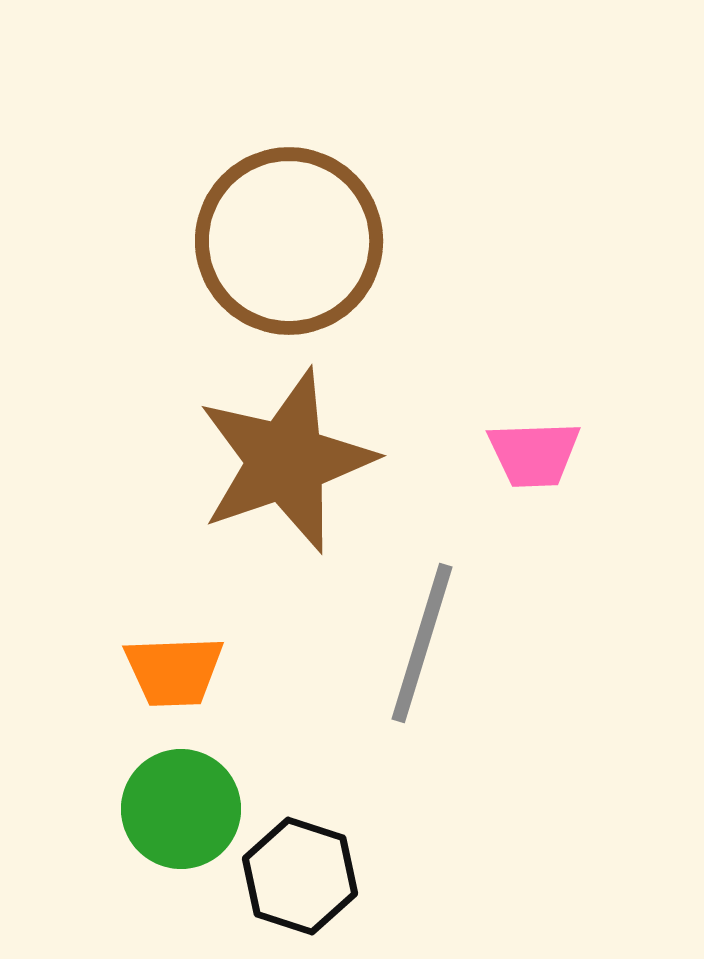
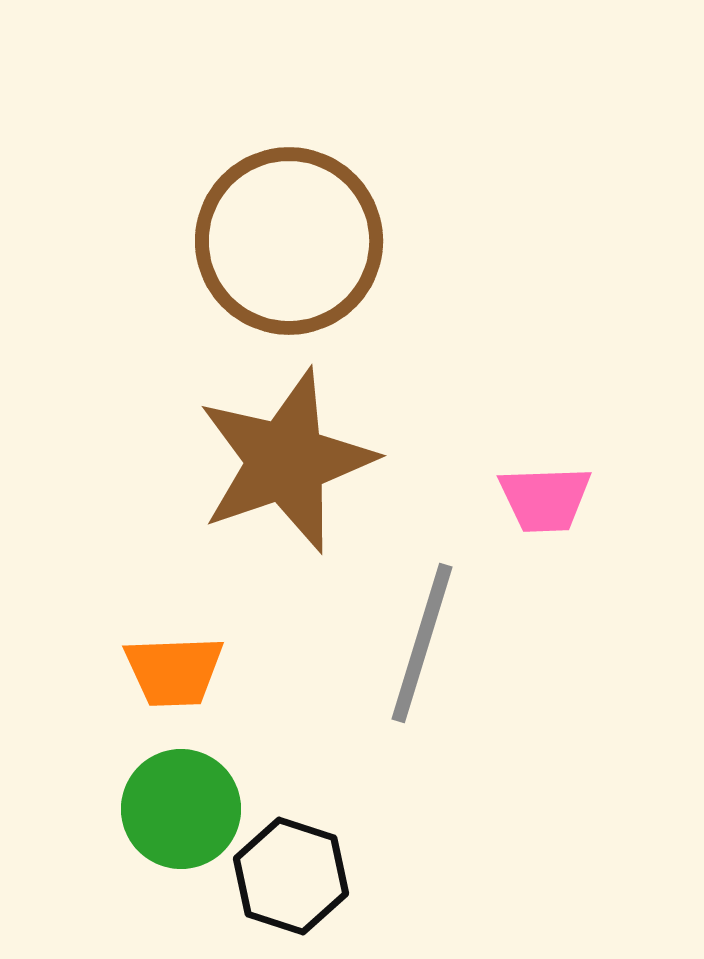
pink trapezoid: moved 11 px right, 45 px down
black hexagon: moved 9 px left
